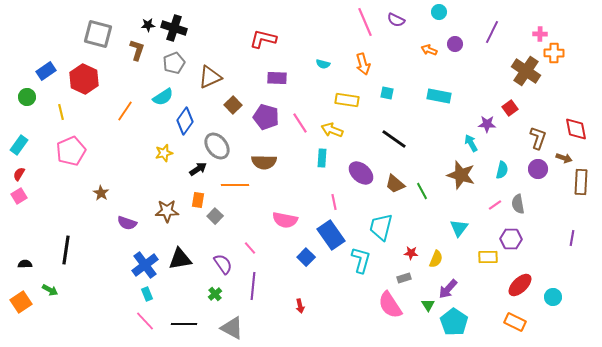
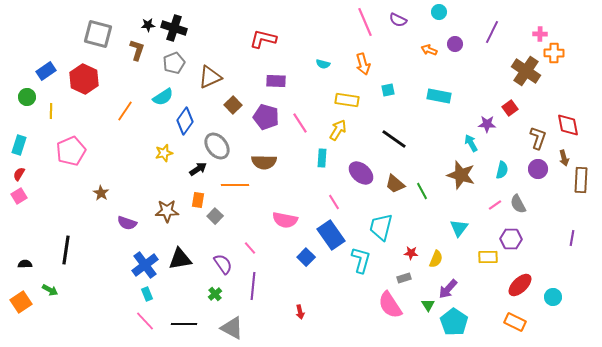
purple semicircle at (396, 20): moved 2 px right
purple rectangle at (277, 78): moved 1 px left, 3 px down
cyan square at (387, 93): moved 1 px right, 3 px up; rotated 24 degrees counterclockwise
yellow line at (61, 112): moved 10 px left, 1 px up; rotated 14 degrees clockwise
red diamond at (576, 129): moved 8 px left, 4 px up
yellow arrow at (332, 130): moved 6 px right; rotated 100 degrees clockwise
cyan rectangle at (19, 145): rotated 18 degrees counterclockwise
brown arrow at (564, 158): rotated 56 degrees clockwise
brown rectangle at (581, 182): moved 2 px up
pink line at (334, 202): rotated 21 degrees counterclockwise
gray semicircle at (518, 204): rotated 18 degrees counterclockwise
red arrow at (300, 306): moved 6 px down
